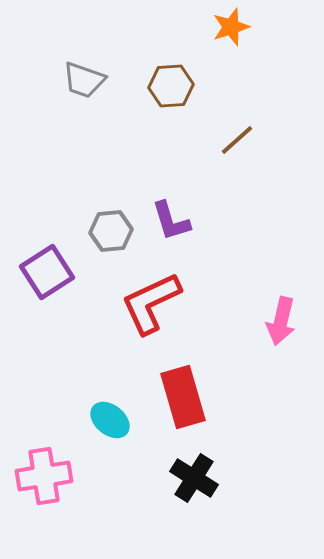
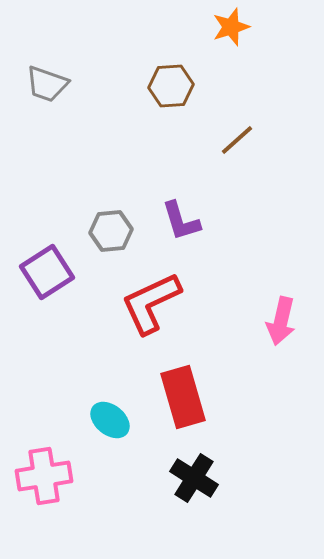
gray trapezoid: moved 37 px left, 4 px down
purple L-shape: moved 10 px right
